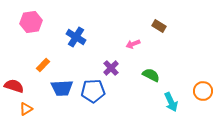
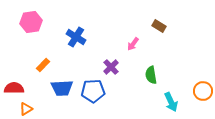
pink arrow: rotated 32 degrees counterclockwise
purple cross: moved 1 px up
green semicircle: rotated 126 degrees counterclockwise
red semicircle: moved 2 px down; rotated 18 degrees counterclockwise
